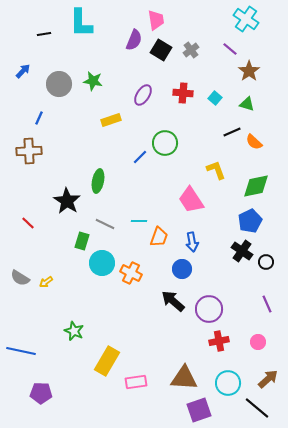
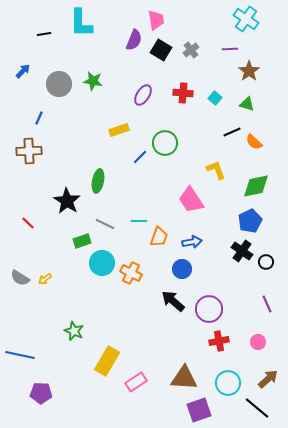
purple line at (230, 49): rotated 42 degrees counterclockwise
yellow rectangle at (111, 120): moved 8 px right, 10 px down
green rectangle at (82, 241): rotated 54 degrees clockwise
blue arrow at (192, 242): rotated 90 degrees counterclockwise
yellow arrow at (46, 282): moved 1 px left, 3 px up
blue line at (21, 351): moved 1 px left, 4 px down
pink rectangle at (136, 382): rotated 25 degrees counterclockwise
